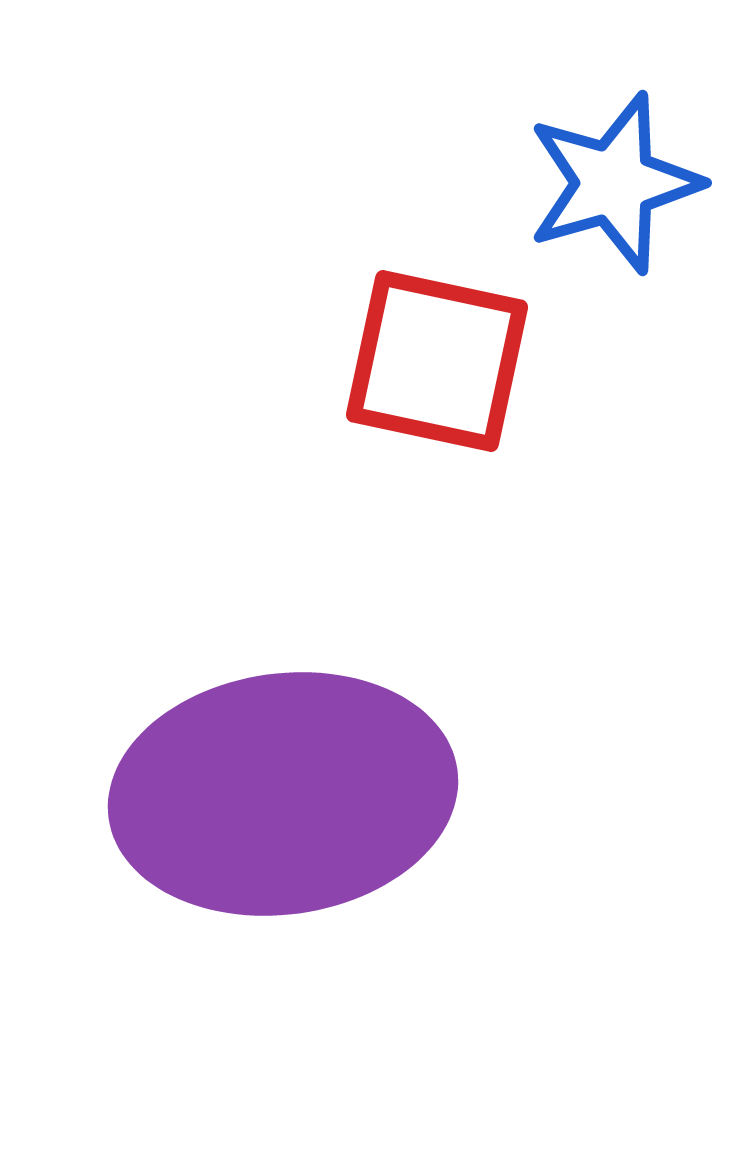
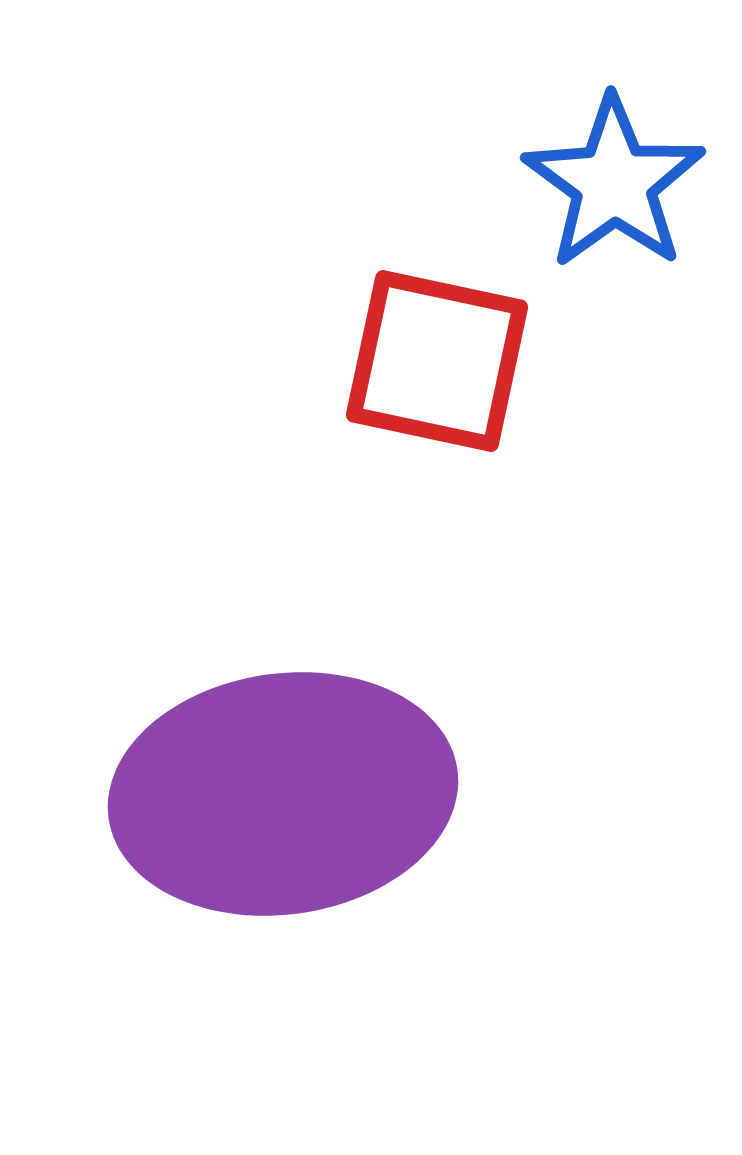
blue star: rotated 20 degrees counterclockwise
